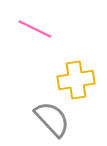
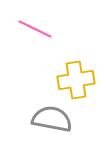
gray semicircle: rotated 36 degrees counterclockwise
